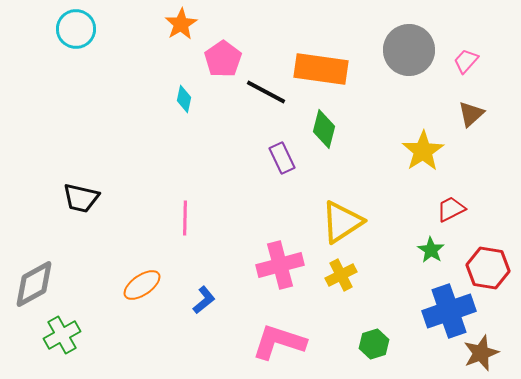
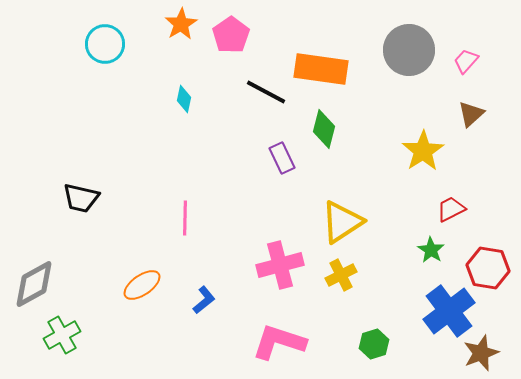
cyan circle: moved 29 px right, 15 px down
pink pentagon: moved 8 px right, 24 px up
blue cross: rotated 18 degrees counterclockwise
